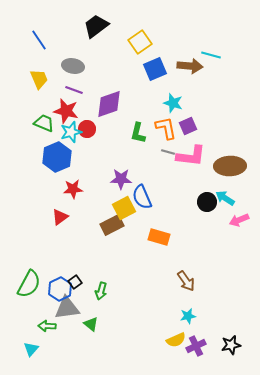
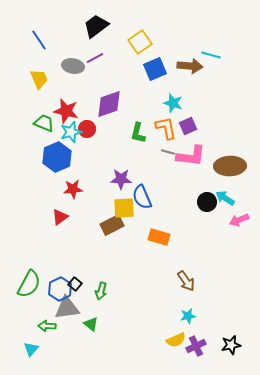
purple line at (74, 90): moved 21 px right, 32 px up; rotated 48 degrees counterclockwise
yellow square at (124, 208): rotated 25 degrees clockwise
black square at (75, 282): moved 2 px down; rotated 16 degrees counterclockwise
